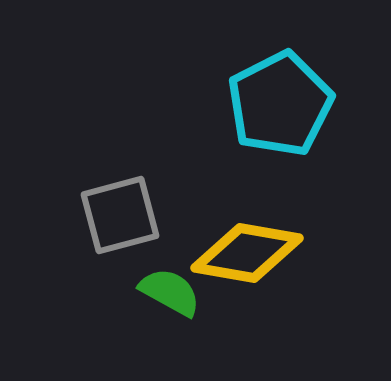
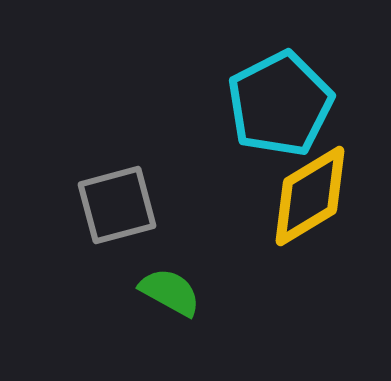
gray square: moved 3 px left, 10 px up
yellow diamond: moved 63 px right, 57 px up; rotated 41 degrees counterclockwise
